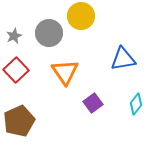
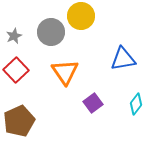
gray circle: moved 2 px right, 1 px up
